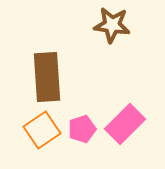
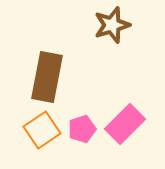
brown star: rotated 24 degrees counterclockwise
brown rectangle: rotated 15 degrees clockwise
